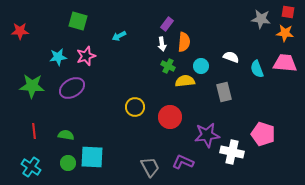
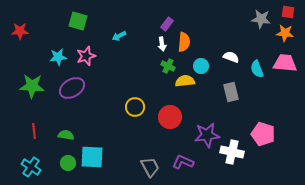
gray rectangle: moved 7 px right
